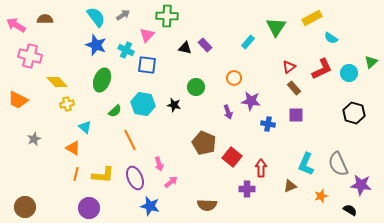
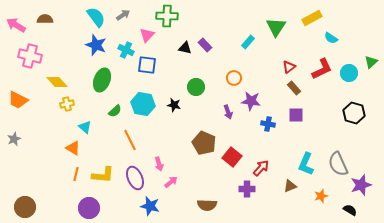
gray star at (34, 139): moved 20 px left
red arrow at (261, 168): rotated 42 degrees clockwise
purple star at (361, 185): rotated 25 degrees counterclockwise
